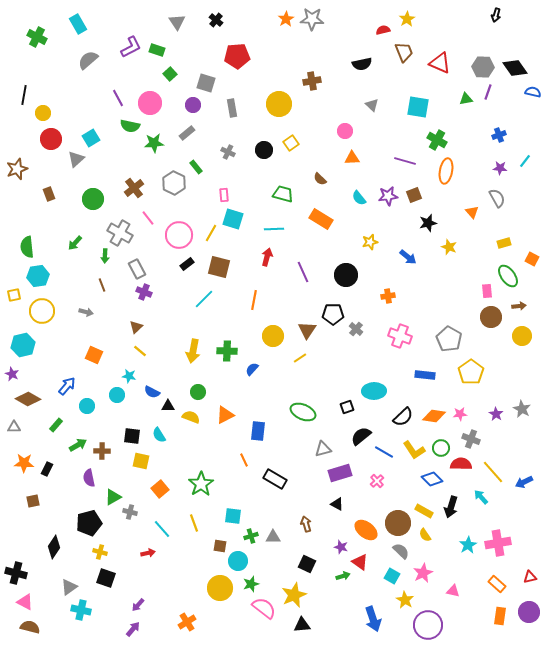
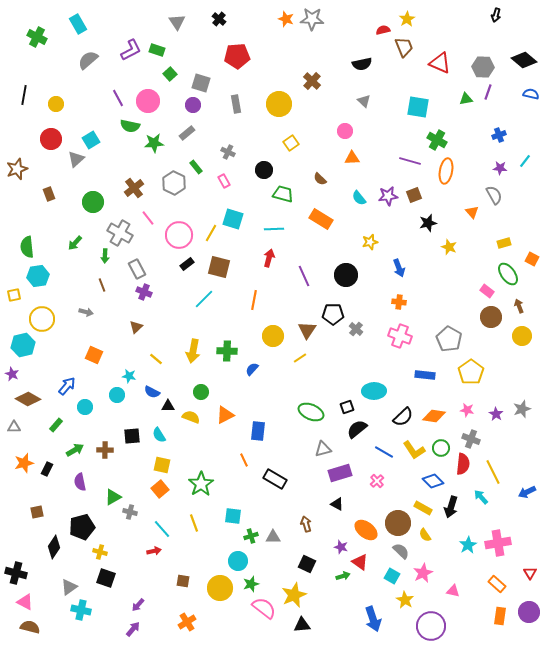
orange star at (286, 19): rotated 21 degrees counterclockwise
black cross at (216, 20): moved 3 px right, 1 px up
purple L-shape at (131, 47): moved 3 px down
brown trapezoid at (404, 52): moved 5 px up
black diamond at (515, 68): moved 9 px right, 8 px up; rotated 15 degrees counterclockwise
brown cross at (312, 81): rotated 36 degrees counterclockwise
gray square at (206, 83): moved 5 px left
blue semicircle at (533, 92): moved 2 px left, 2 px down
pink circle at (150, 103): moved 2 px left, 2 px up
gray triangle at (372, 105): moved 8 px left, 4 px up
gray rectangle at (232, 108): moved 4 px right, 4 px up
yellow circle at (43, 113): moved 13 px right, 9 px up
cyan square at (91, 138): moved 2 px down
black circle at (264, 150): moved 20 px down
purple line at (405, 161): moved 5 px right
pink rectangle at (224, 195): moved 14 px up; rotated 24 degrees counterclockwise
gray semicircle at (497, 198): moved 3 px left, 3 px up
green circle at (93, 199): moved 3 px down
red arrow at (267, 257): moved 2 px right, 1 px down
blue arrow at (408, 257): moved 9 px left, 11 px down; rotated 30 degrees clockwise
purple line at (303, 272): moved 1 px right, 4 px down
green ellipse at (508, 276): moved 2 px up
pink rectangle at (487, 291): rotated 48 degrees counterclockwise
orange cross at (388, 296): moved 11 px right, 6 px down; rotated 16 degrees clockwise
brown arrow at (519, 306): rotated 104 degrees counterclockwise
yellow circle at (42, 311): moved 8 px down
yellow line at (140, 351): moved 16 px right, 8 px down
green circle at (198, 392): moved 3 px right
cyan circle at (87, 406): moved 2 px left, 1 px down
gray star at (522, 409): rotated 24 degrees clockwise
green ellipse at (303, 412): moved 8 px right
pink star at (460, 414): moved 7 px right, 4 px up; rotated 16 degrees clockwise
black square at (132, 436): rotated 12 degrees counterclockwise
black semicircle at (361, 436): moved 4 px left, 7 px up
green arrow at (78, 445): moved 3 px left, 5 px down
brown cross at (102, 451): moved 3 px right, 1 px up
yellow square at (141, 461): moved 21 px right, 4 px down
orange star at (24, 463): rotated 18 degrees counterclockwise
red semicircle at (461, 464): moved 2 px right; rotated 95 degrees clockwise
yellow line at (493, 472): rotated 15 degrees clockwise
purple semicircle at (89, 478): moved 9 px left, 4 px down
blue diamond at (432, 479): moved 1 px right, 2 px down
blue arrow at (524, 482): moved 3 px right, 10 px down
brown square at (33, 501): moved 4 px right, 11 px down
yellow rectangle at (424, 511): moved 1 px left, 3 px up
black pentagon at (89, 523): moved 7 px left, 4 px down
brown square at (220, 546): moved 37 px left, 35 px down
red arrow at (148, 553): moved 6 px right, 2 px up
red triangle at (530, 577): moved 4 px up; rotated 48 degrees counterclockwise
purple circle at (428, 625): moved 3 px right, 1 px down
